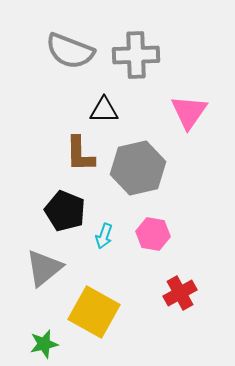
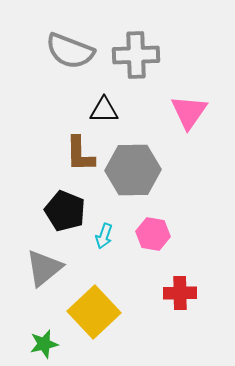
gray hexagon: moved 5 px left, 2 px down; rotated 12 degrees clockwise
red cross: rotated 28 degrees clockwise
yellow square: rotated 18 degrees clockwise
